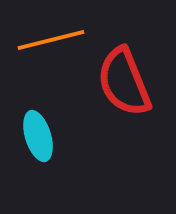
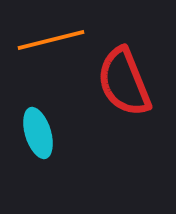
cyan ellipse: moved 3 px up
